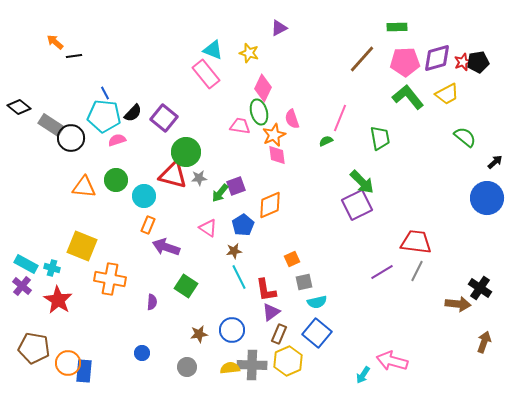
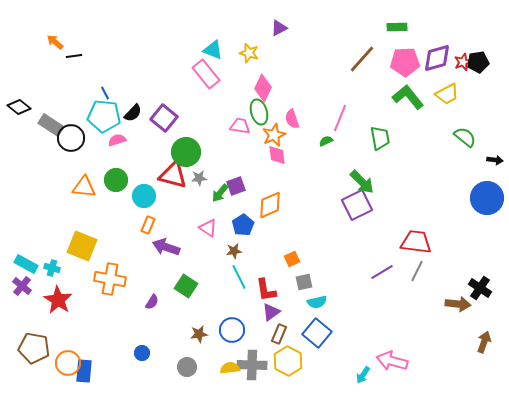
black arrow at (495, 162): moved 2 px up; rotated 49 degrees clockwise
purple semicircle at (152, 302): rotated 28 degrees clockwise
yellow hexagon at (288, 361): rotated 8 degrees counterclockwise
